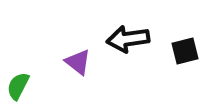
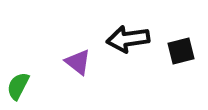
black square: moved 4 px left
